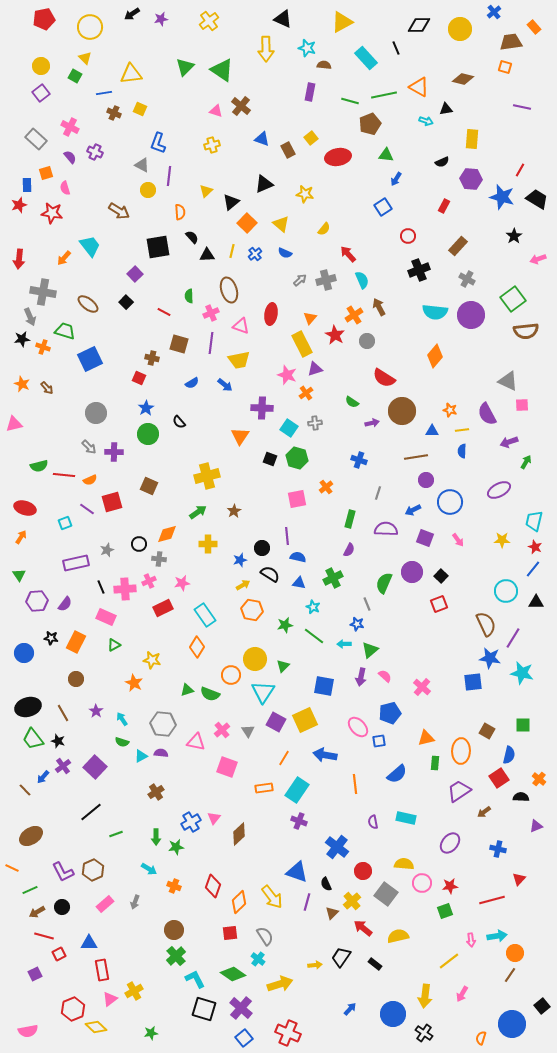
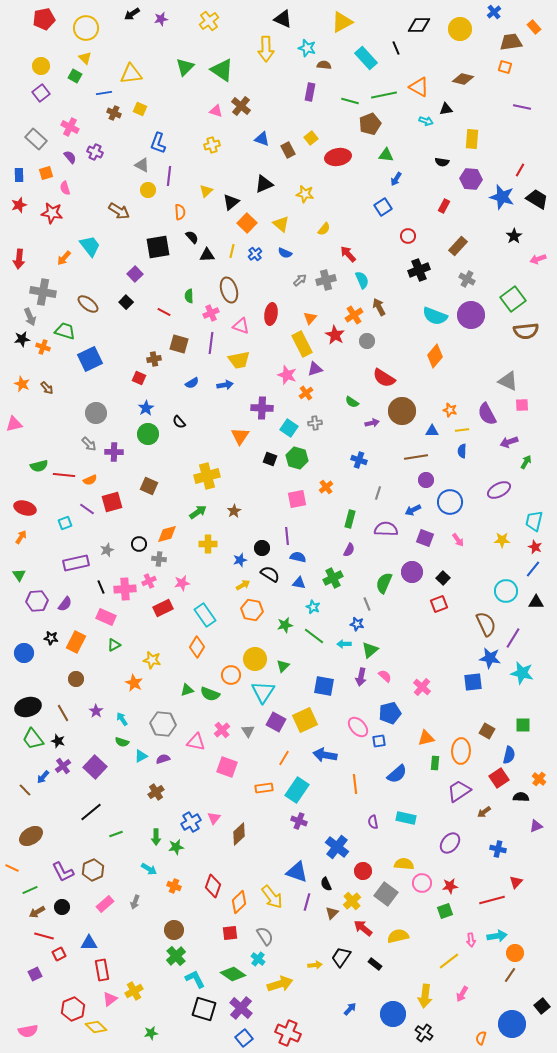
yellow circle at (90, 27): moved 4 px left, 1 px down
black semicircle at (442, 162): rotated 32 degrees clockwise
blue rectangle at (27, 185): moved 8 px left, 10 px up
cyan semicircle at (435, 312): moved 4 px down; rotated 15 degrees clockwise
brown cross at (152, 358): moved 2 px right, 1 px down; rotated 24 degrees counterclockwise
blue arrow at (225, 385): rotated 49 degrees counterclockwise
gray arrow at (89, 447): moved 3 px up
black square at (441, 576): moved 2 px right, 2 px down
purple semicircle at (161, 753): moved 2 px right, 6 px down; rotated 24 degrees counterclockwise
red triangle at (519, 879): moved 3 px left, 3 px down
